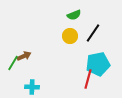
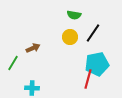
green semicircle: rotated 32 degrees clockwise
yellow circle: moved 1 px down
brown arrow: moved 9 px right, 8 px up
cyan pentagon: moved 1 px left
cyan cross: moved 1 px down
